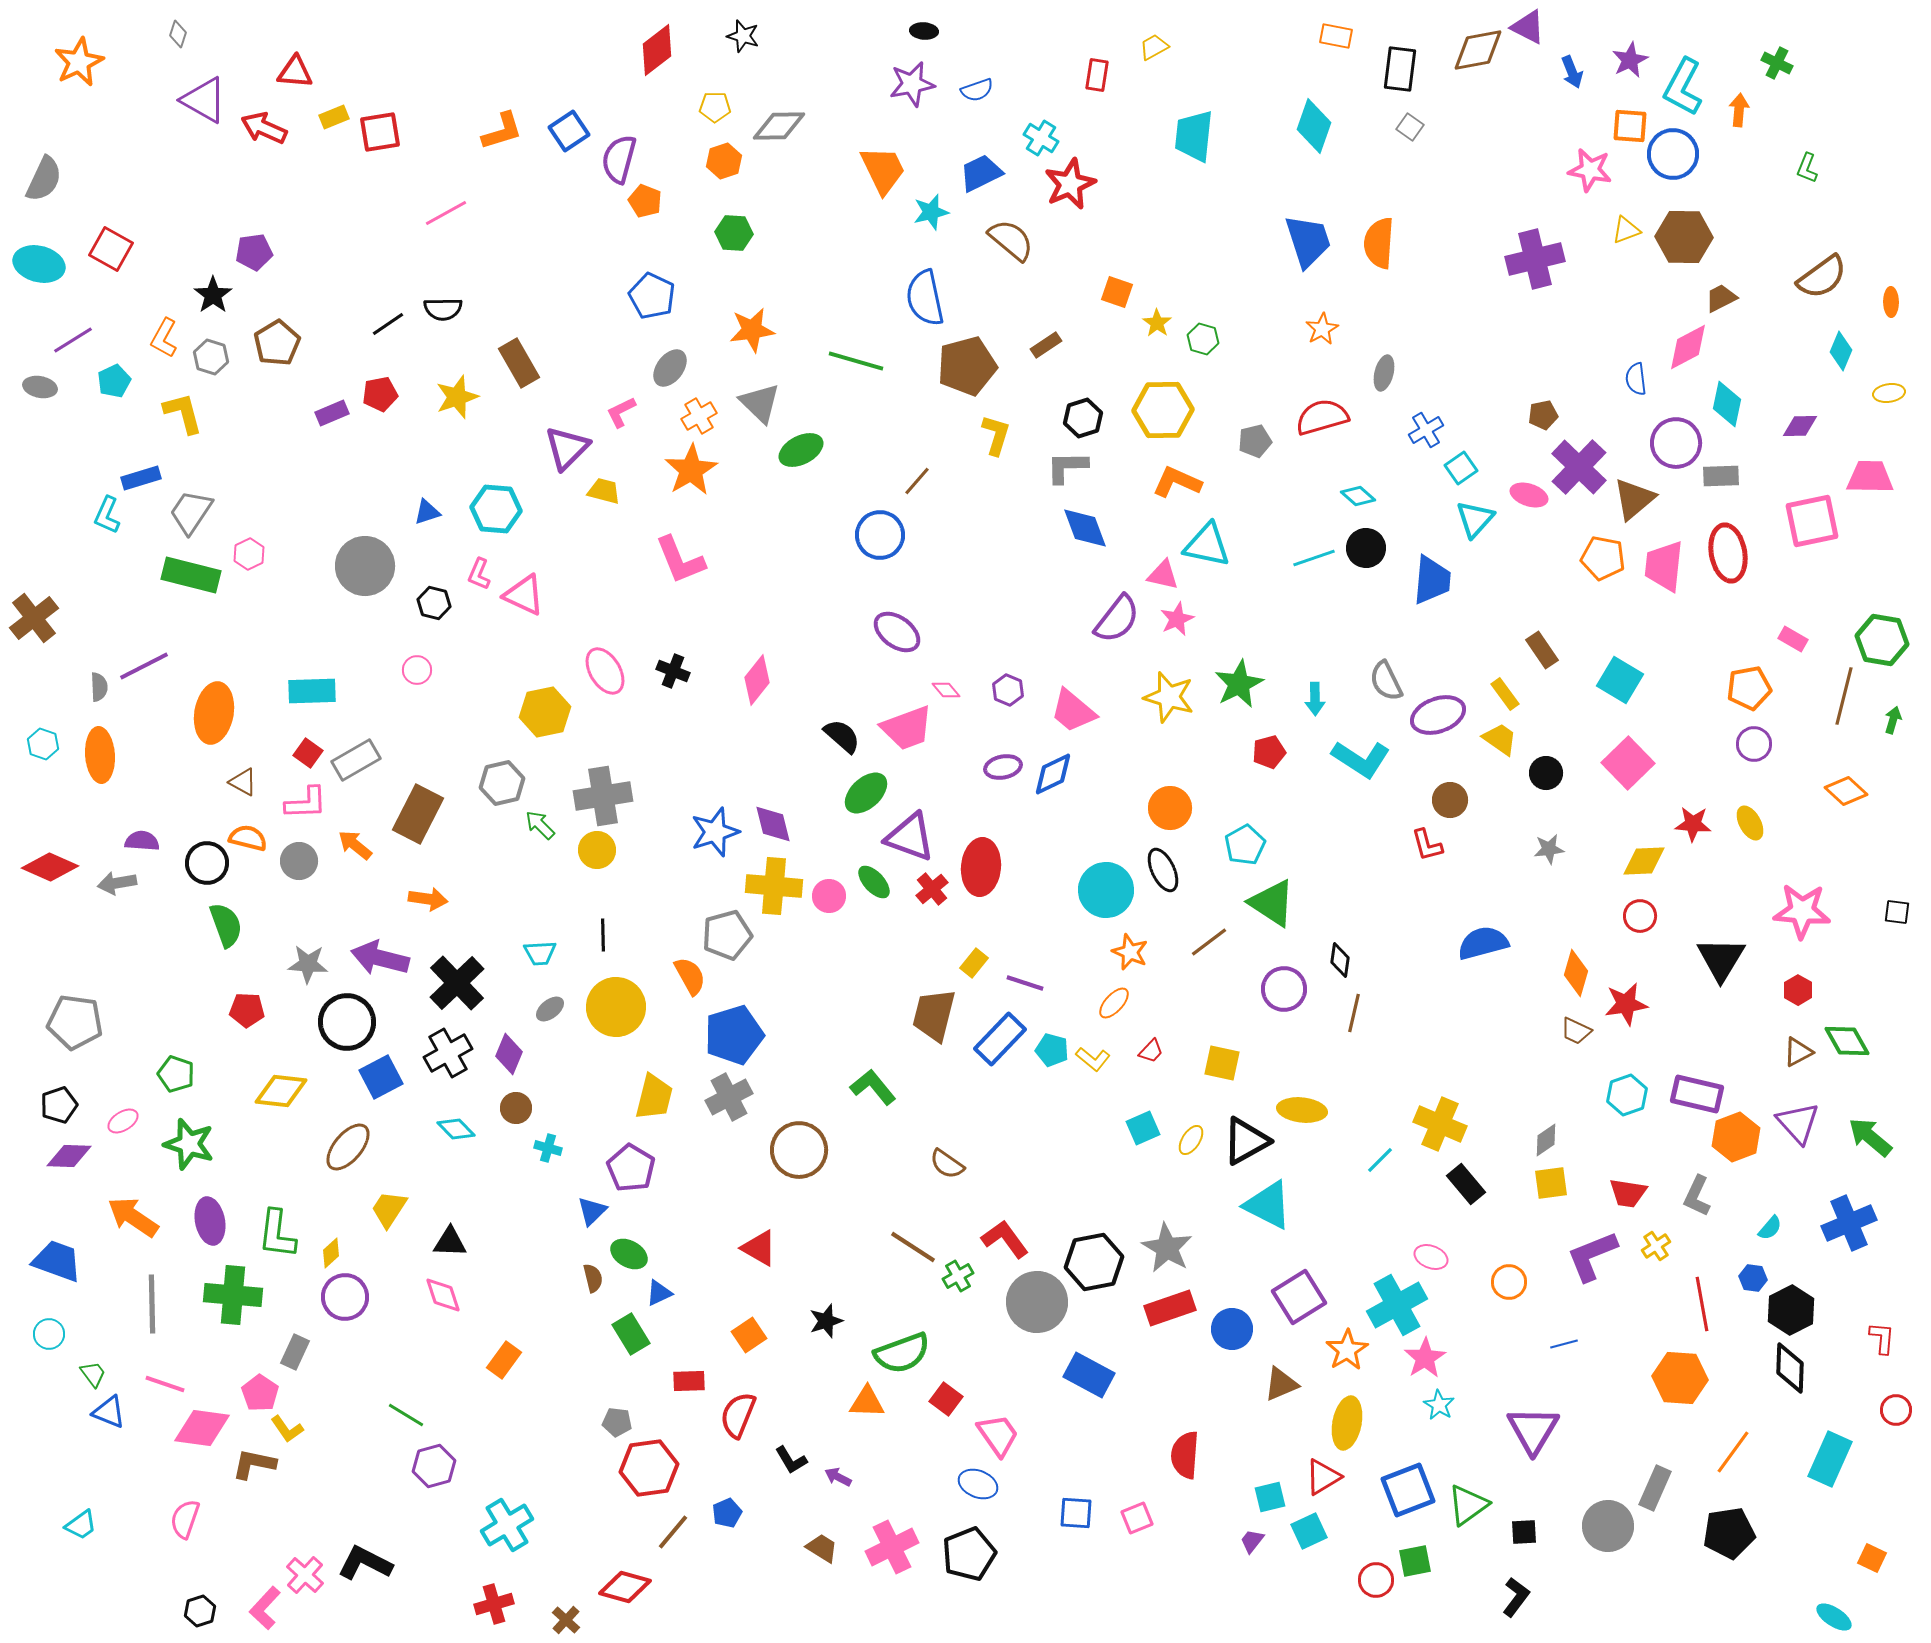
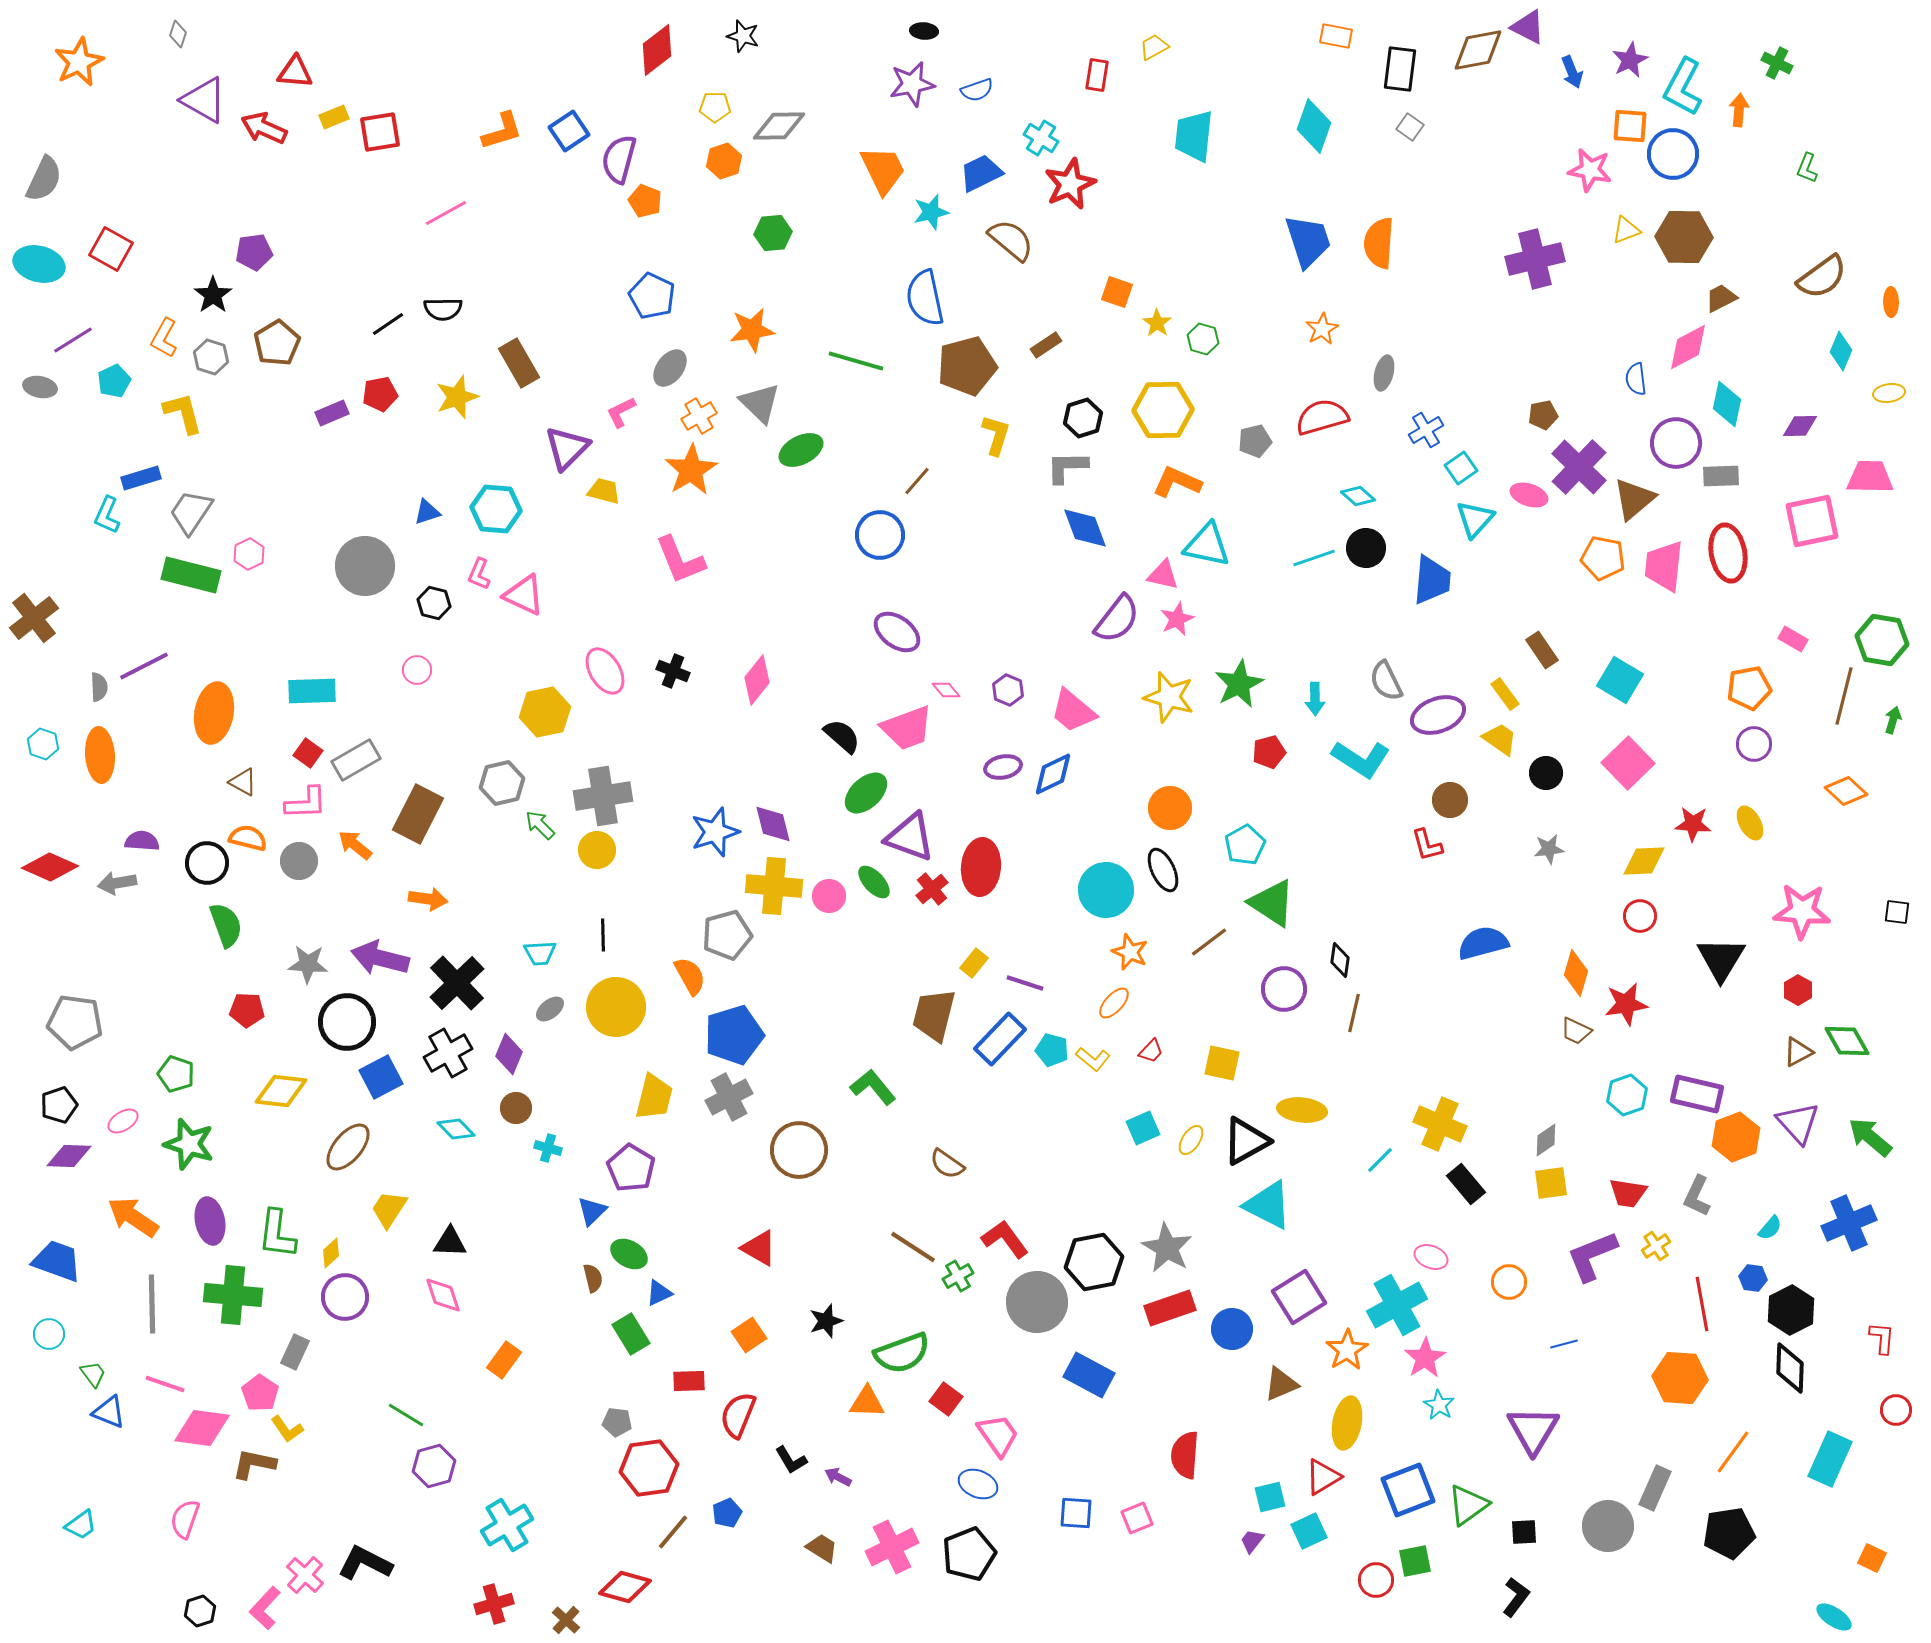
green hexagon at (734, 233): moved 39 px right; rotated 9 degrees counterclockwise
